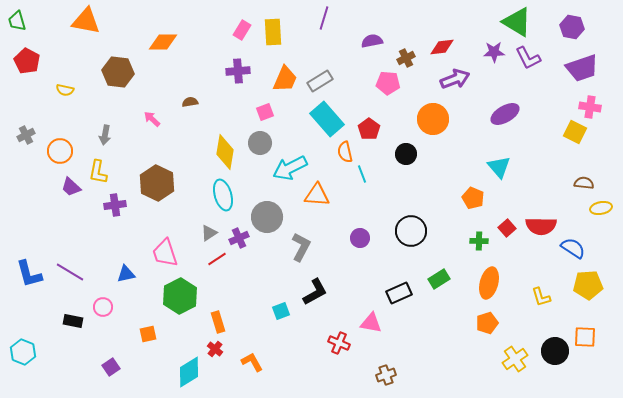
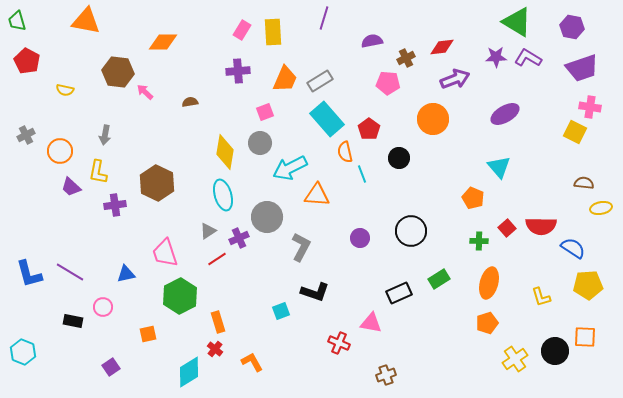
purple star at (494, 52): moved 2 px right, 5 px down
purple L-shape at (528, 58): rotated 148 degrees clockwise
pink arrow at (152, 119): moved 7 px left, 27 px up
black circle at (406, 154): moved 7 px left, 4 px down
gray triangle at (209, 233): moved 1 px left, 2 px up
black L-shape at (315, 292): rotated 48 degrees clockwise
